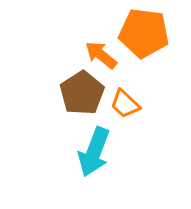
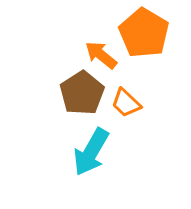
orange pentagon: rotated 24 degrees clockwise
orange trapezoid: moved 1 px right, 1 px up
cyan arrow: moved 3 px left; rotated 9 degrees clockwise
